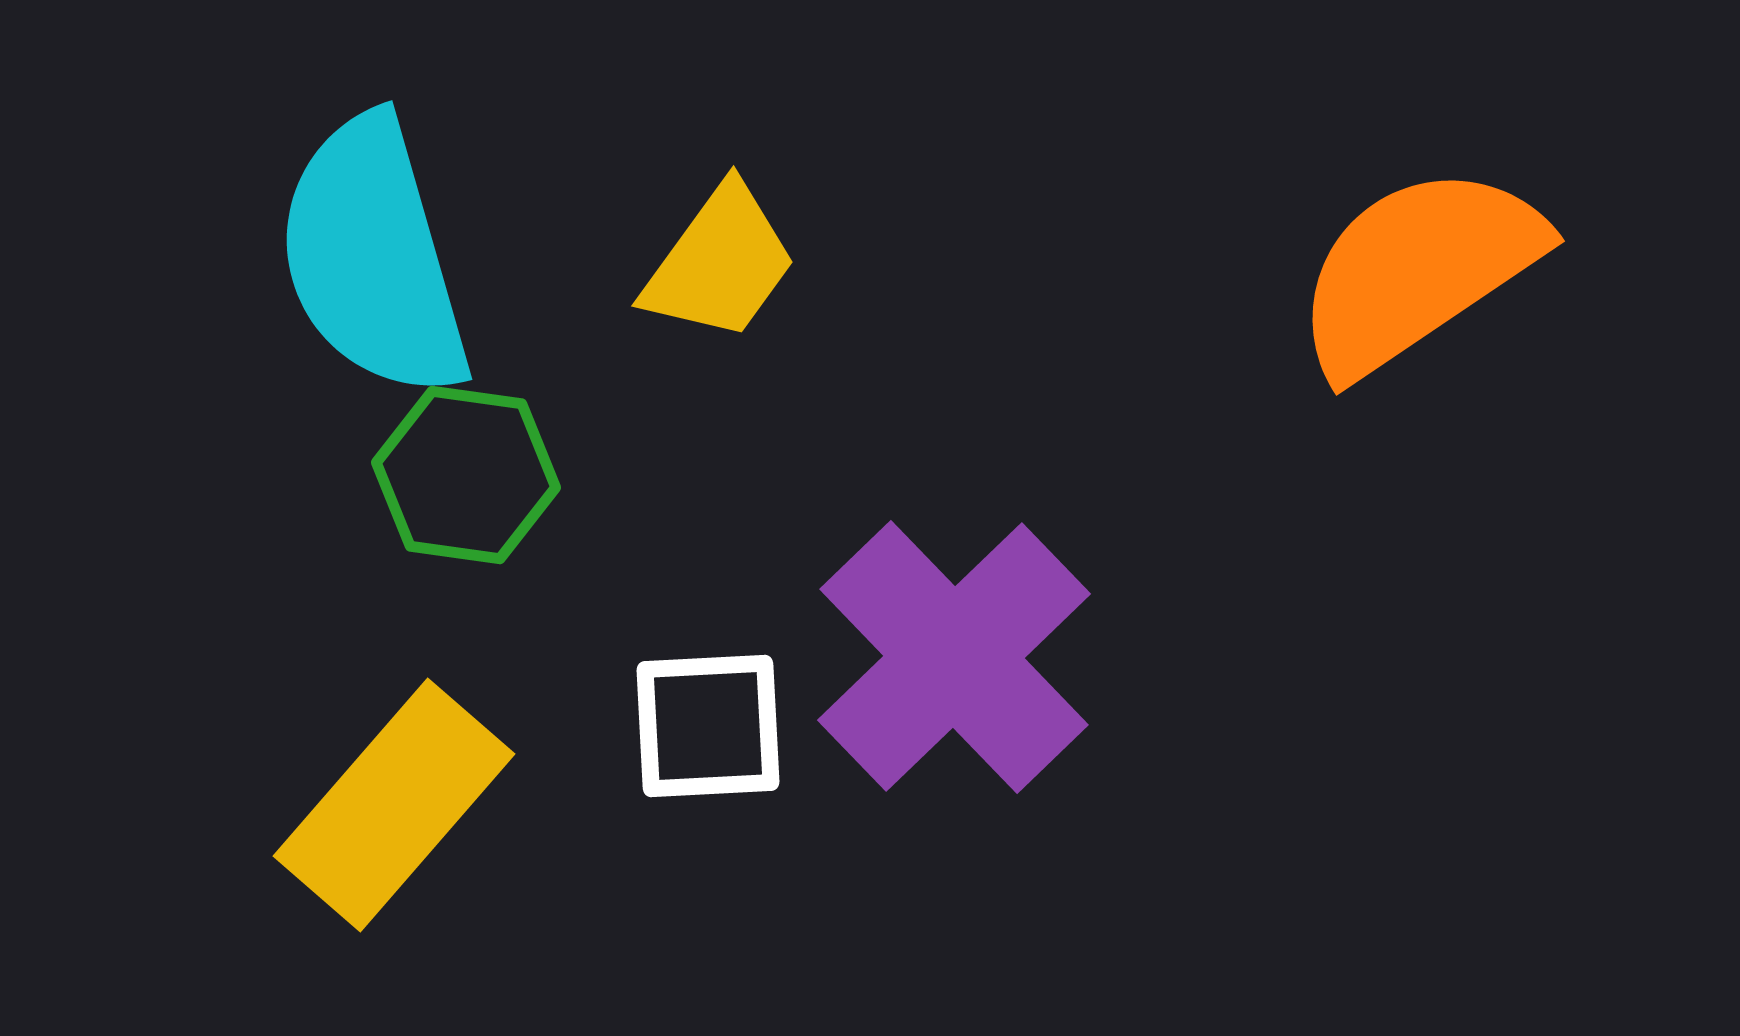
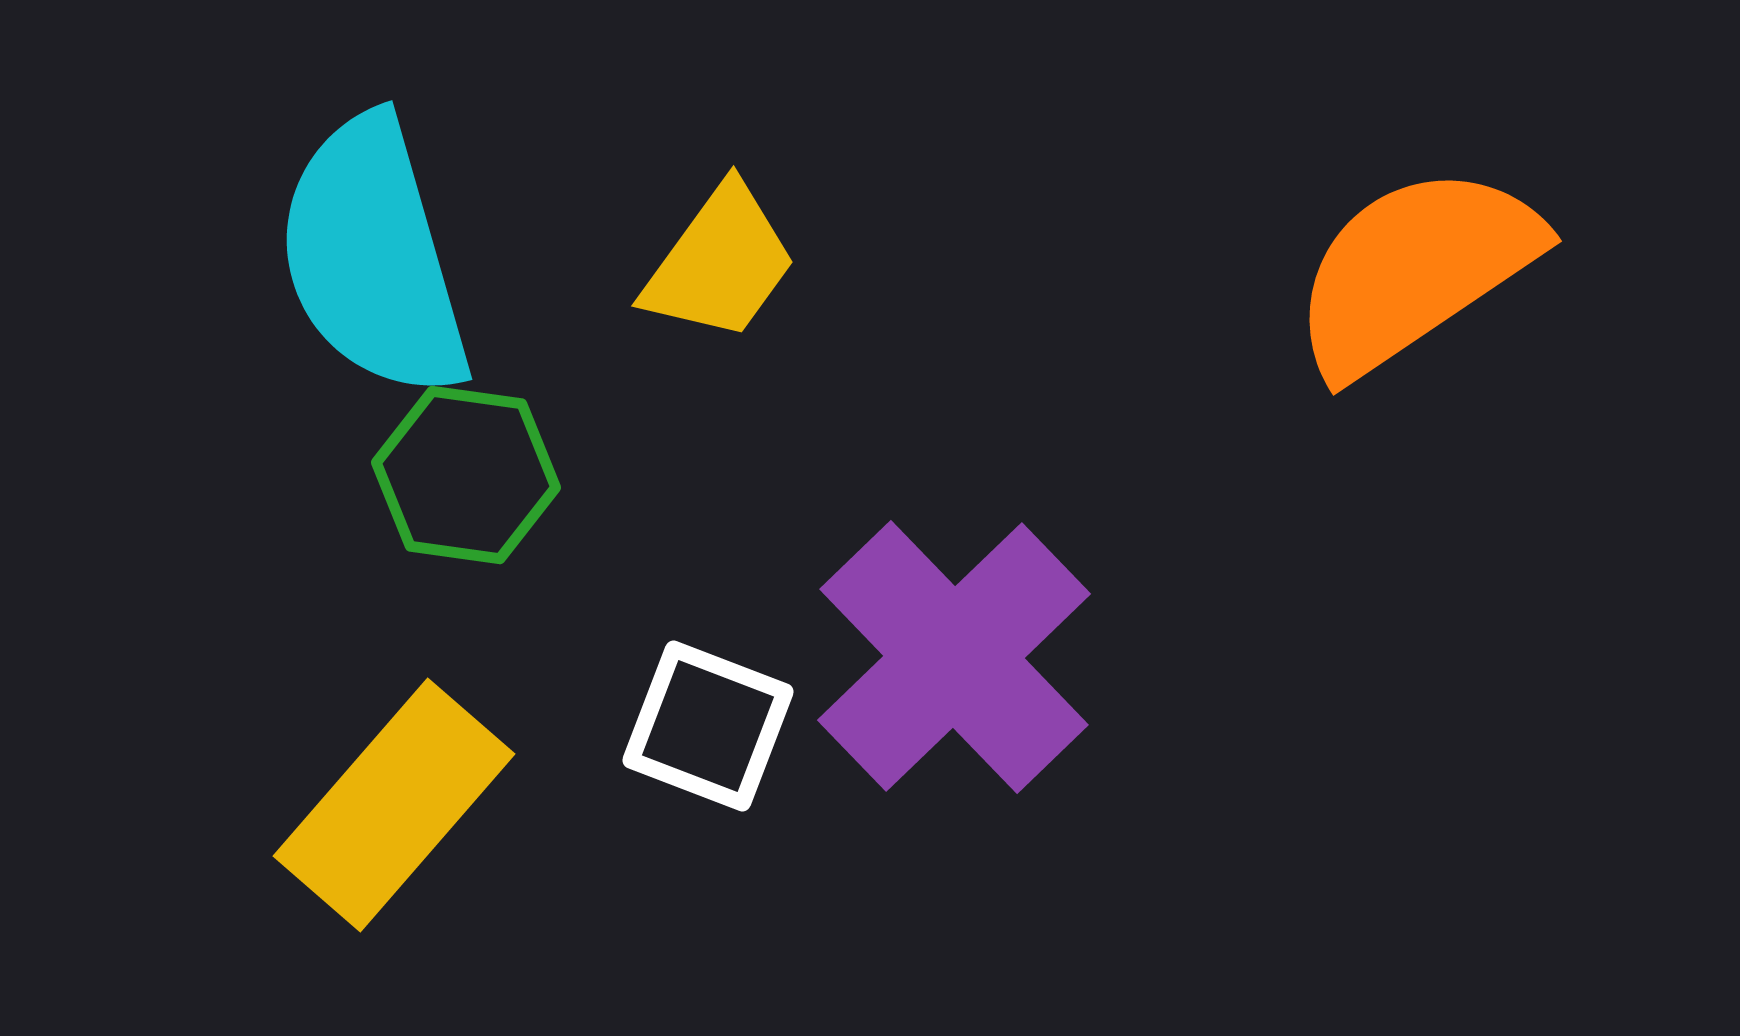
orange semicircle: moved 3 px left
white square: rotated 24 degrees clockwise
